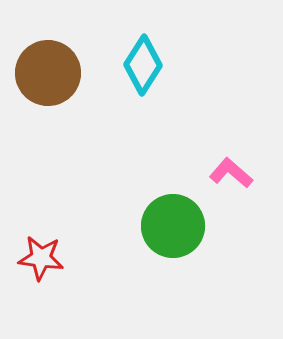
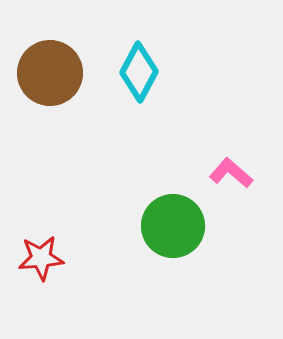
cyan diamond: moved 4 px left, 7 px down; rotated 4 degrees counterclockwise
brown circle: moved 2 px right
red star: rotated 12 degrees counterclockwise
